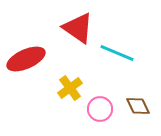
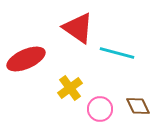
cyan line: rotated 8 degrees counterclockwise
